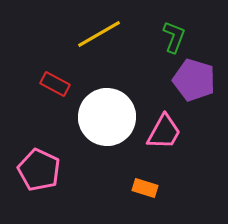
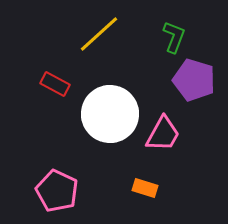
yellow line: rotated 12 degrees counterclockwise
white circle: moved 3 px right, 3 px up
pink trapezoid: moved 1 px left, 2 px down
pink pentagon: moved 18 px right, 21 px down
